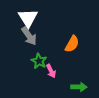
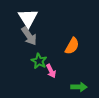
orange semicircle: moved 2 px down
